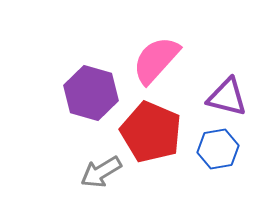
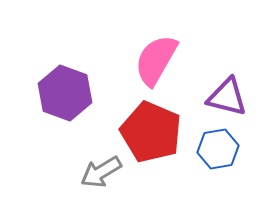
pink semicircle: rotated 12 degrees counterclockwise
purple hexagon: moved 26 px left; rotated 4 degrees clockwise
